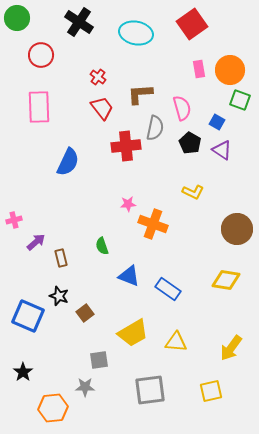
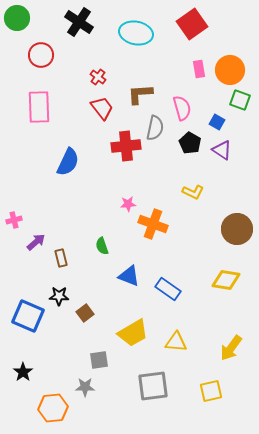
black star at (59, 296): rotated 18 degrees counterclockwise
gray square at (150, 390): moved 3 px right, 4 px up
